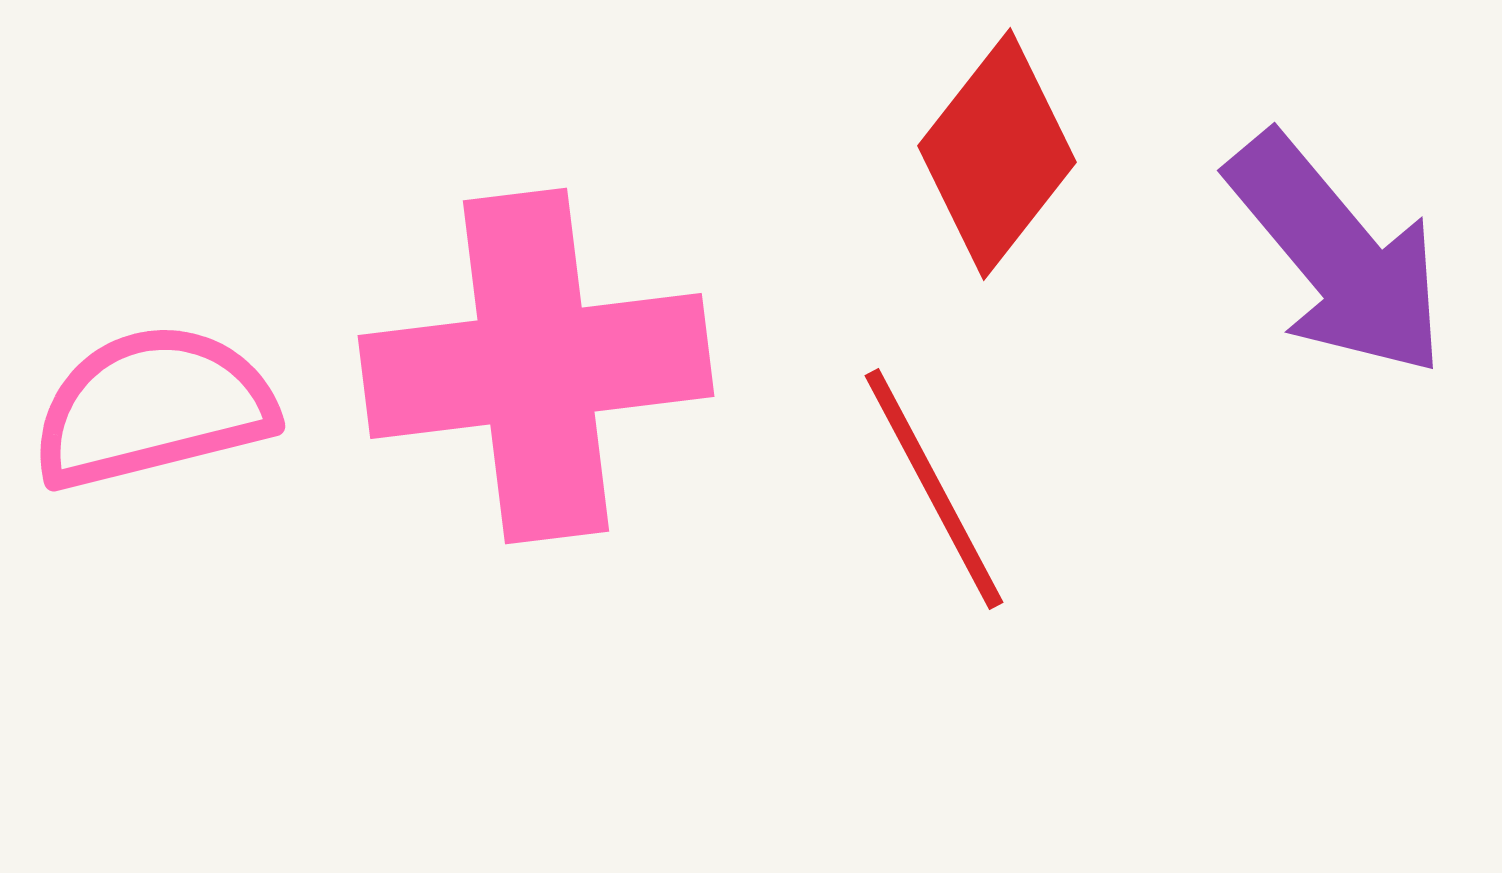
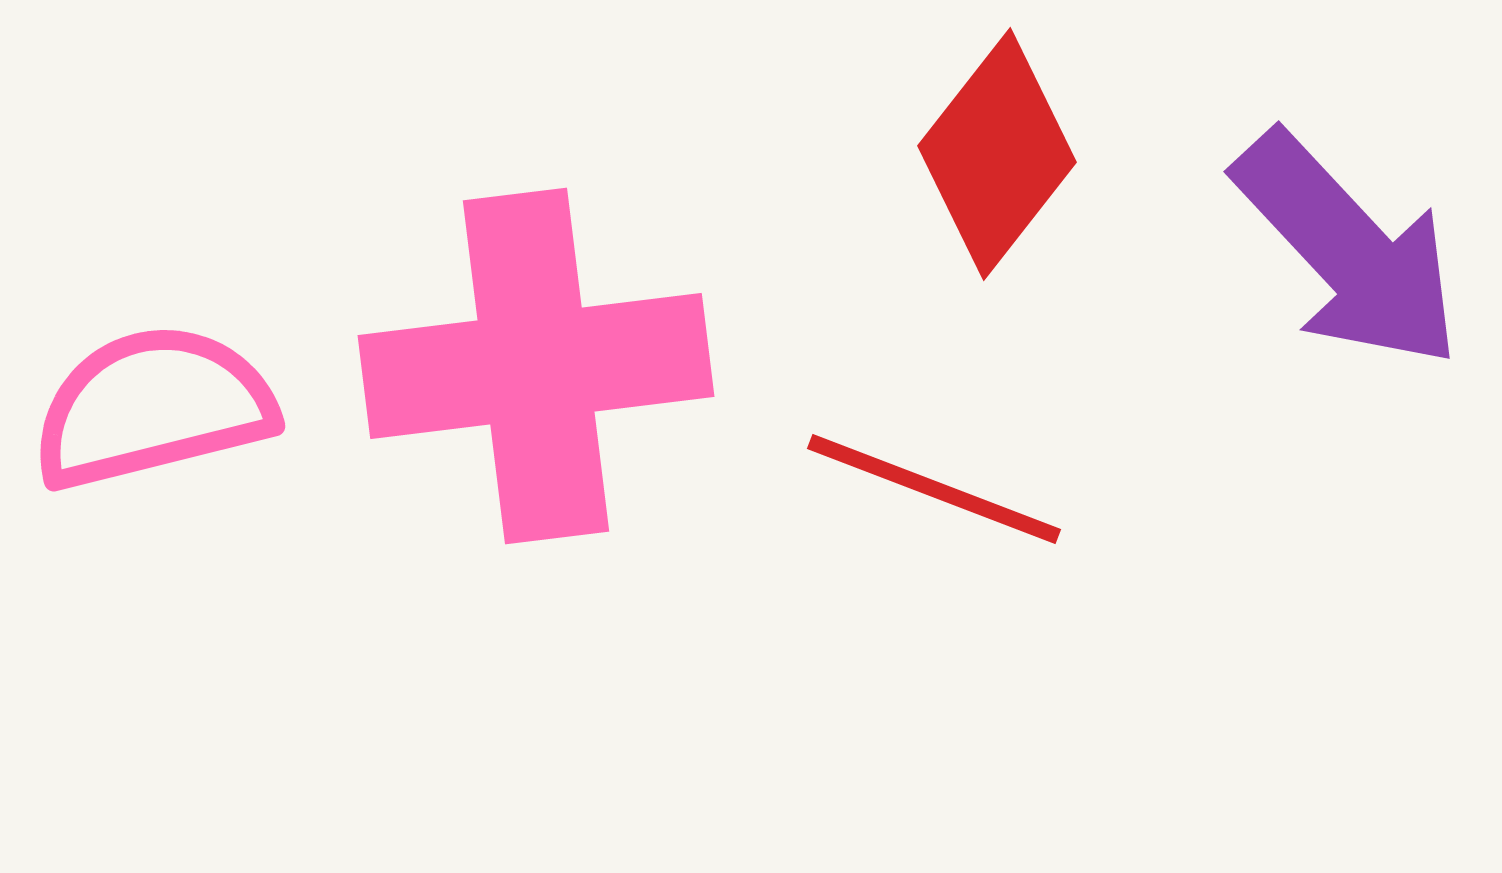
purple arrow: moved 11 px right, 5 px up; rotated 3 degrees counterclockwise
red line: rotated 41 degrees counterclockwise
